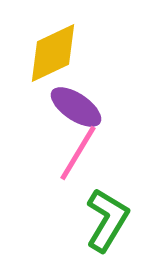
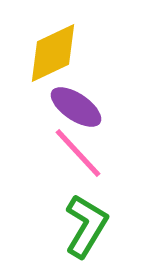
pink line: rotated 74 degrees counterclockwise
green L-shape: moved 21 px left, 6 px down
